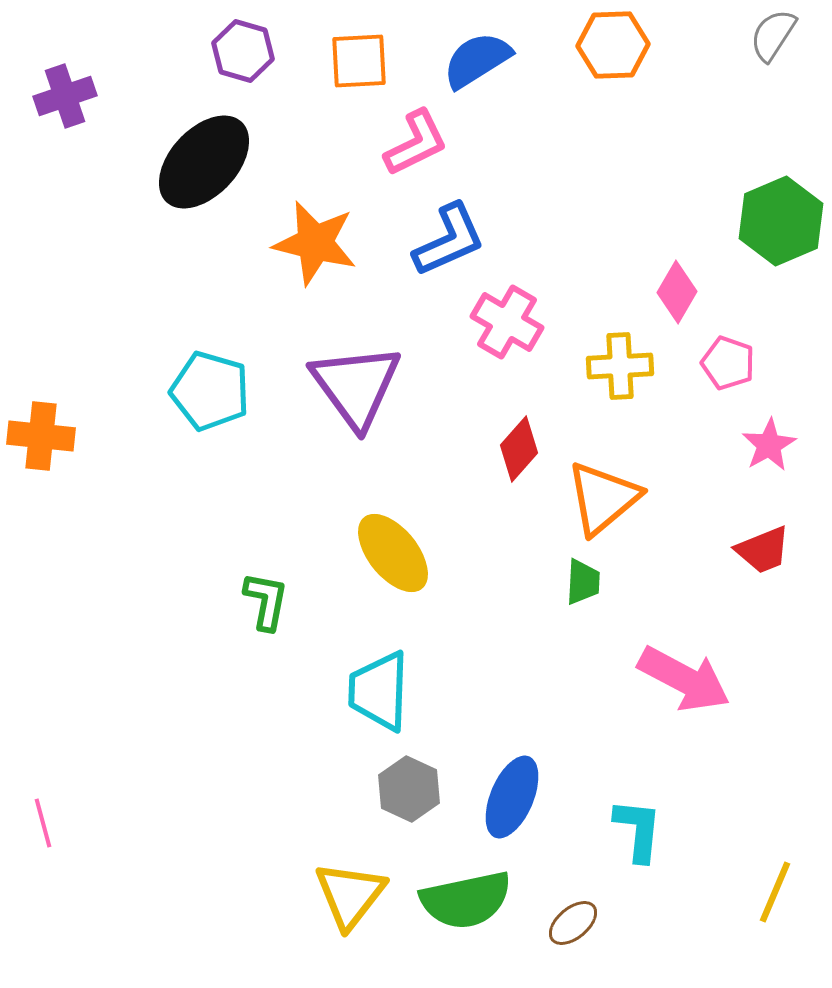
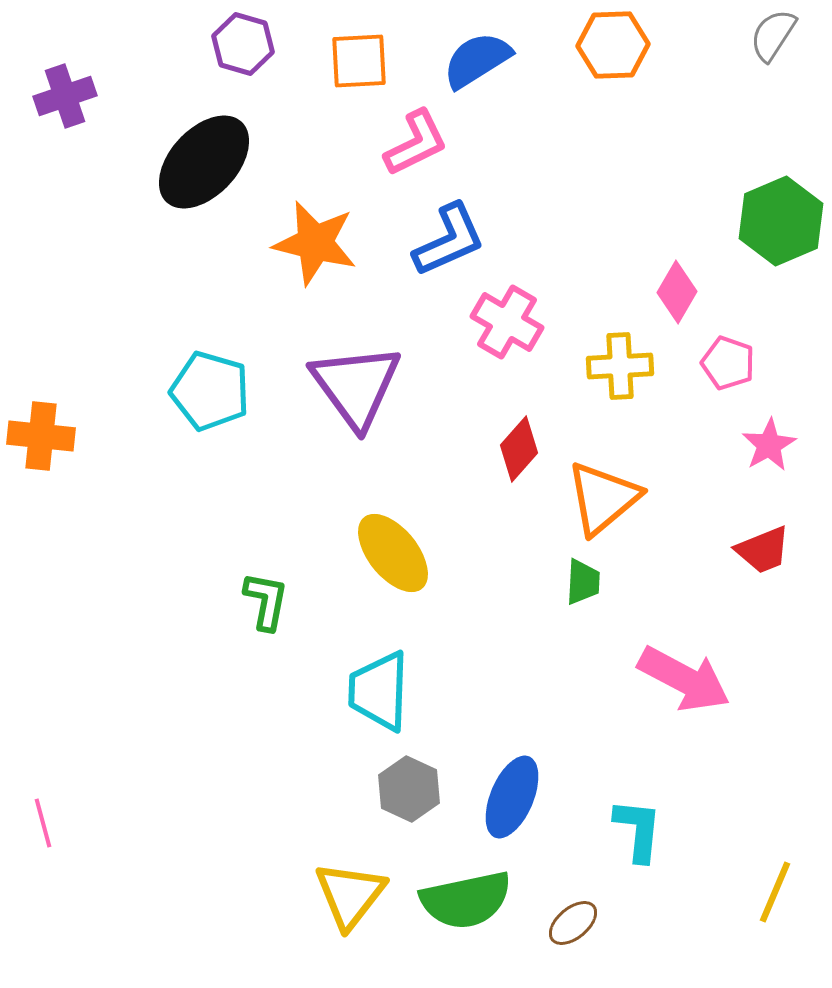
purple hexagon: moved 7 px up
